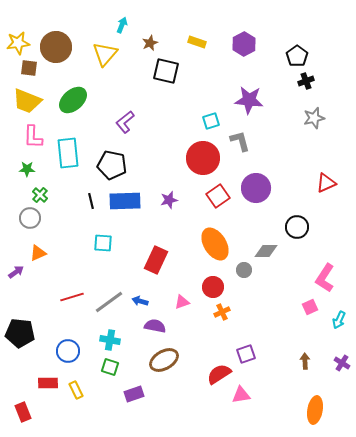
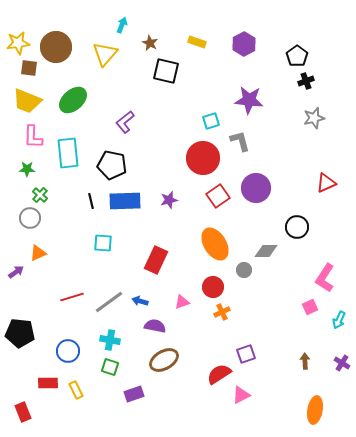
brown star at (150, 43): rotated 21 degrees counterclockwise
pink triangle at (241, 395): rotated 18 degrees counterclockwise
